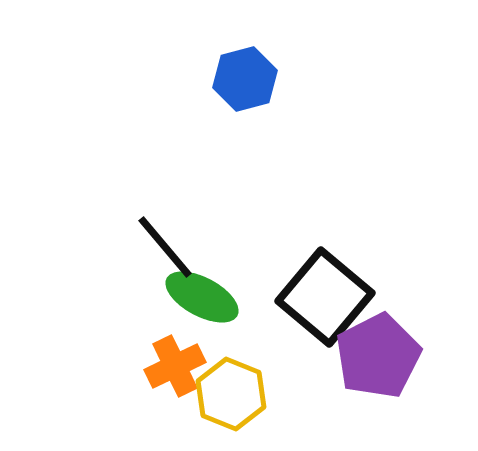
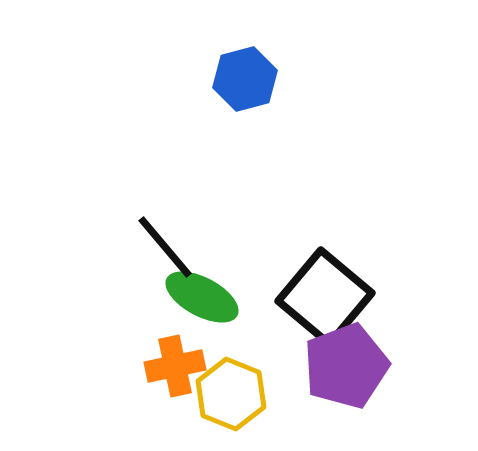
purple pentagon: moved 32 px left, 10 px down; rotated 6 degrees clockwise
orange cross: rotated 14 degrees clockwise
